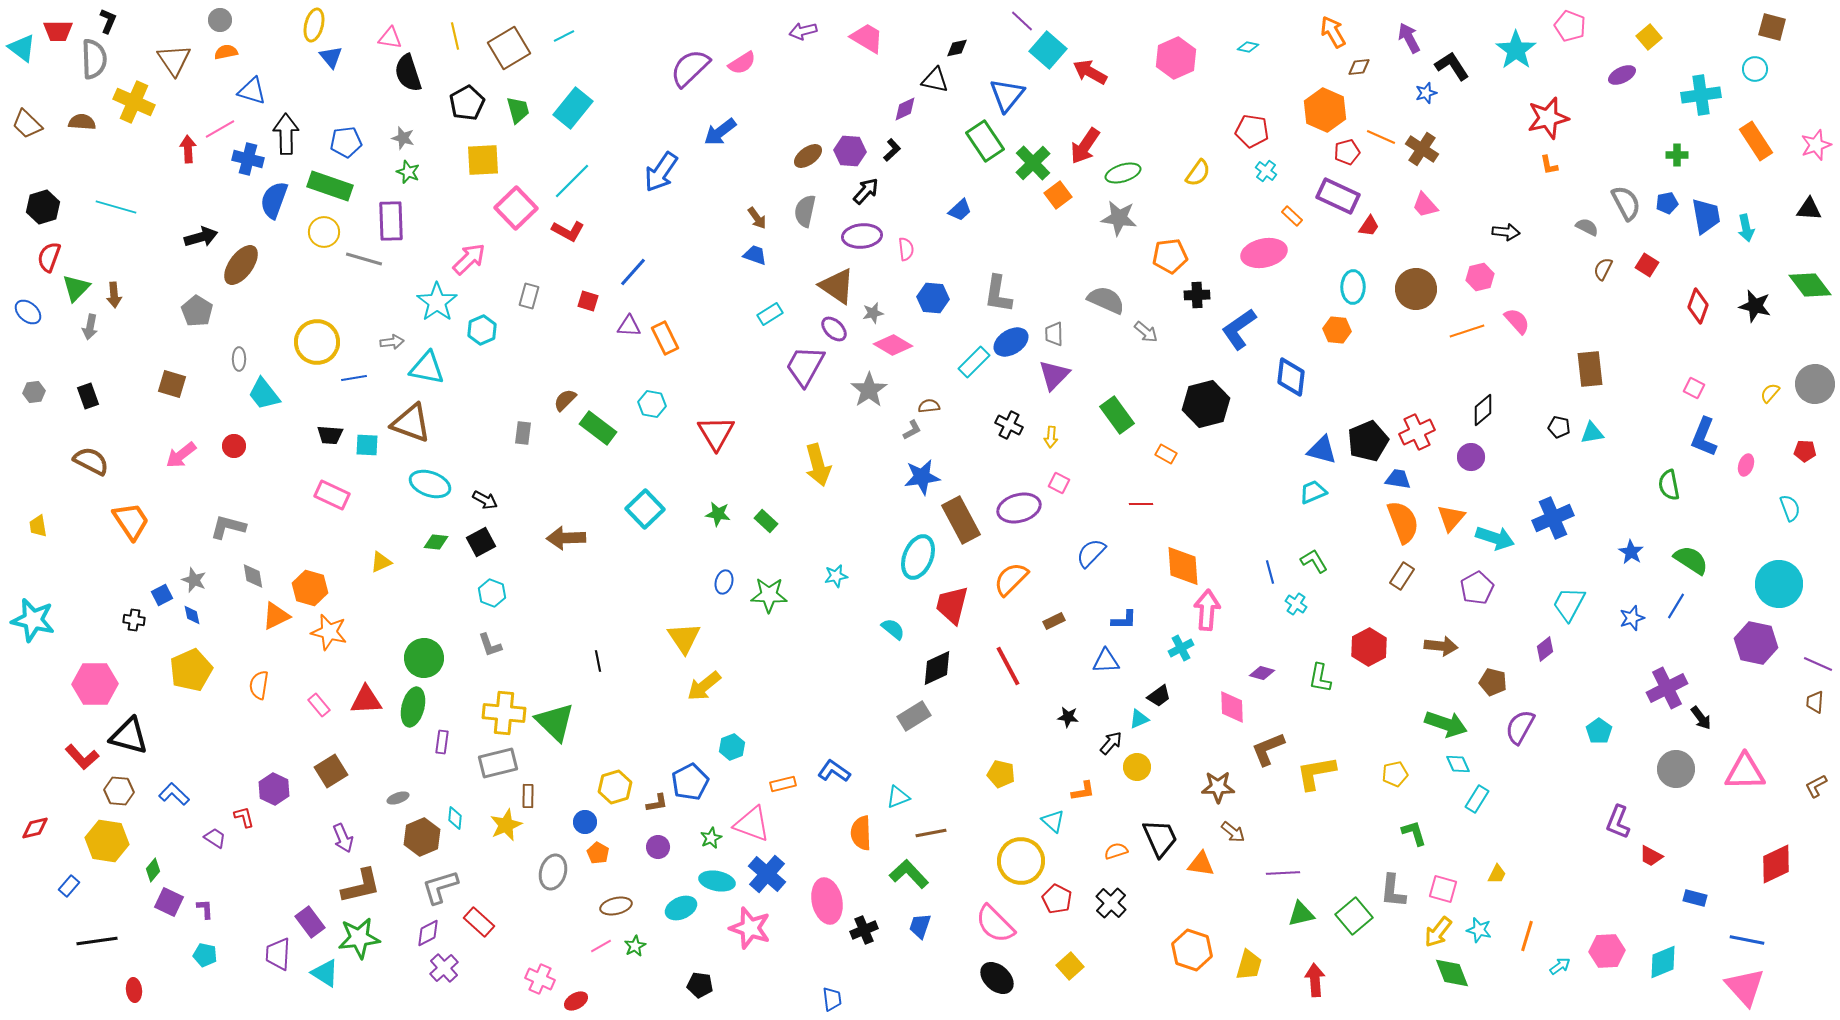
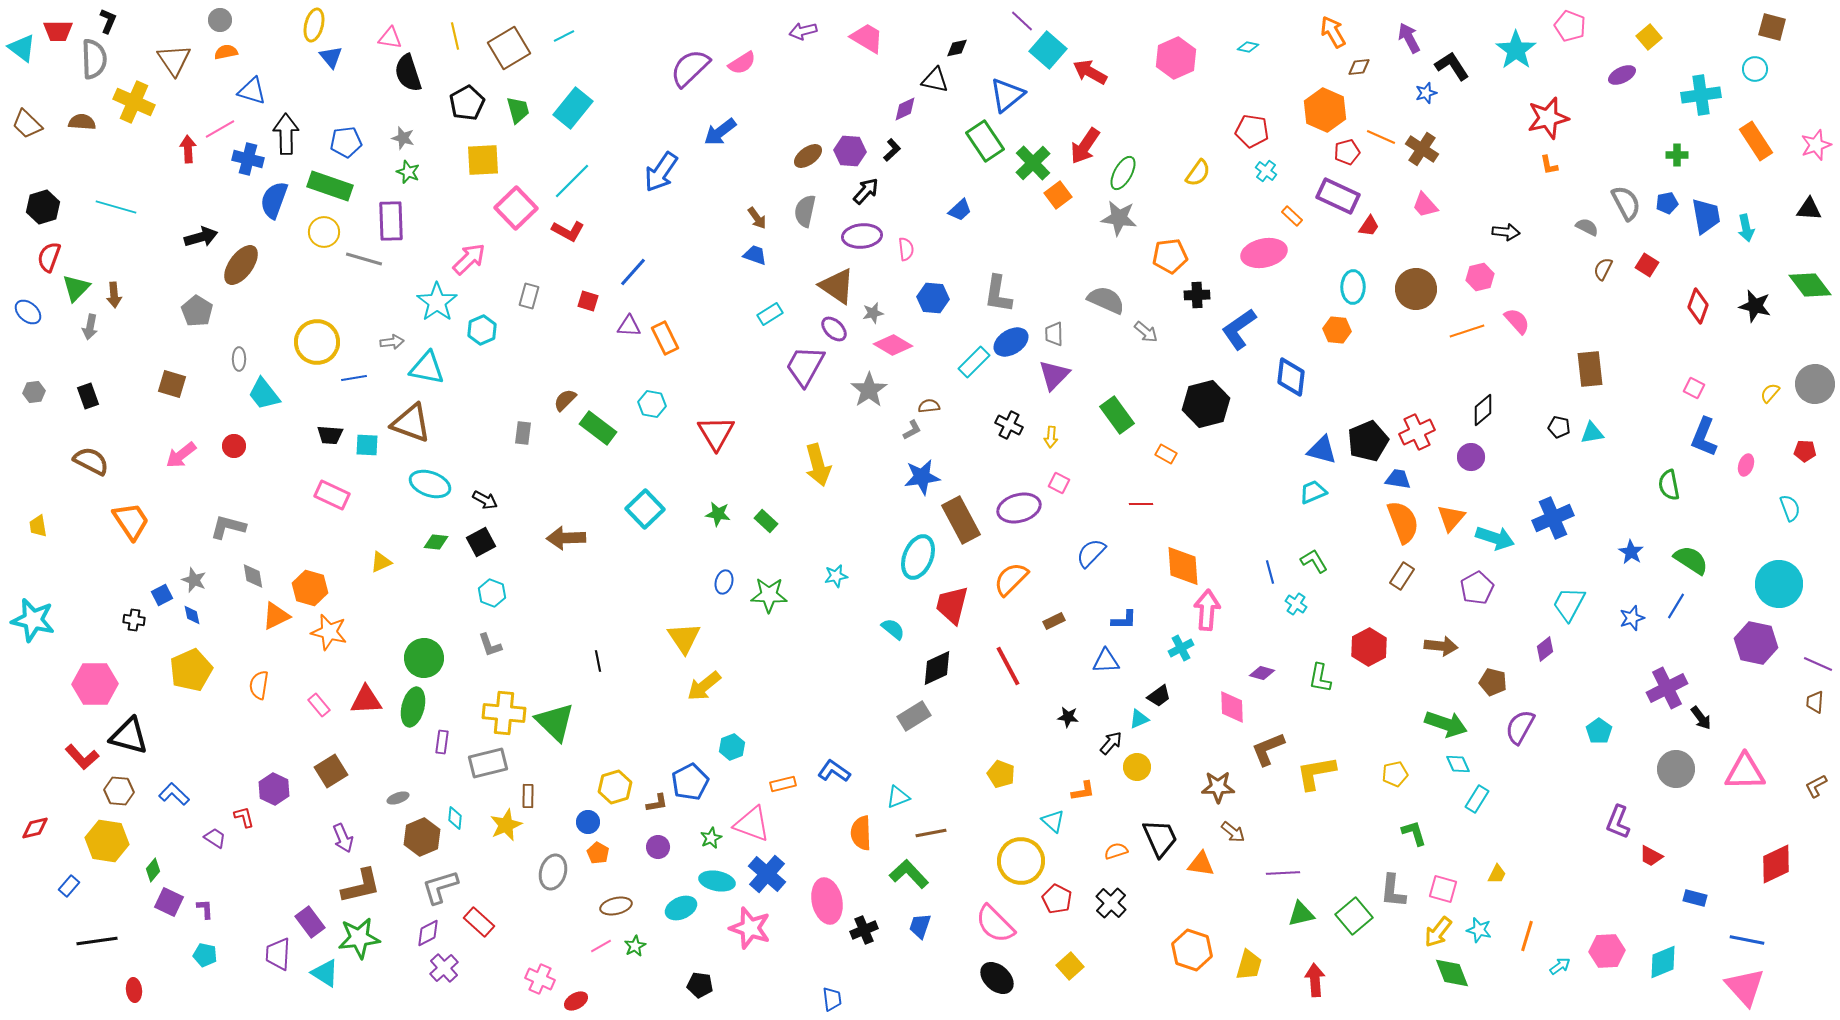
blue triangle at (1007, 95): rotated 12 degrees clockwise
green ellipse at (1123, 173): rotated 44 degrees counterclockwise
gray rectangle at (498, 763): moved 10 px left
yellow pentagon at (1001, 774): rotated 8 degrees clockwise
blue circle at (585, 822): moved 3 px right
